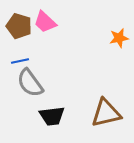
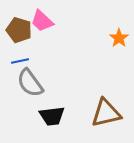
pink trapezoid: moved 3 px left, 1 px up
brown pentagon: moved 4 px down
orange star: rotated 24 degrees counterclockwise
